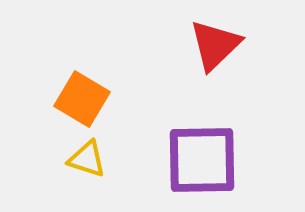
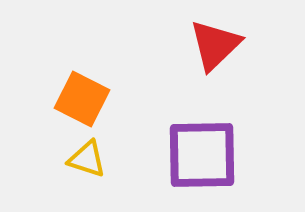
orange square: rotated 4 degrees counterclockwise
purple square: moved 5 px up
